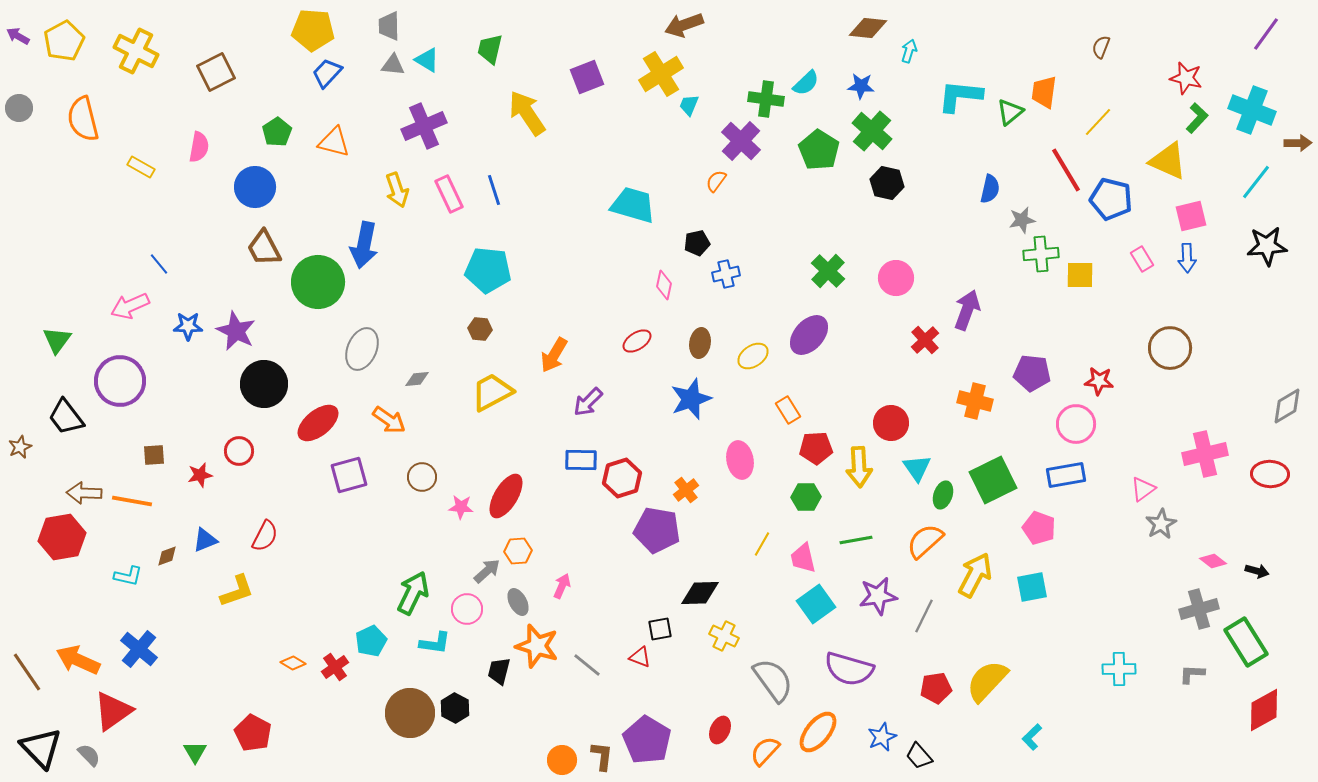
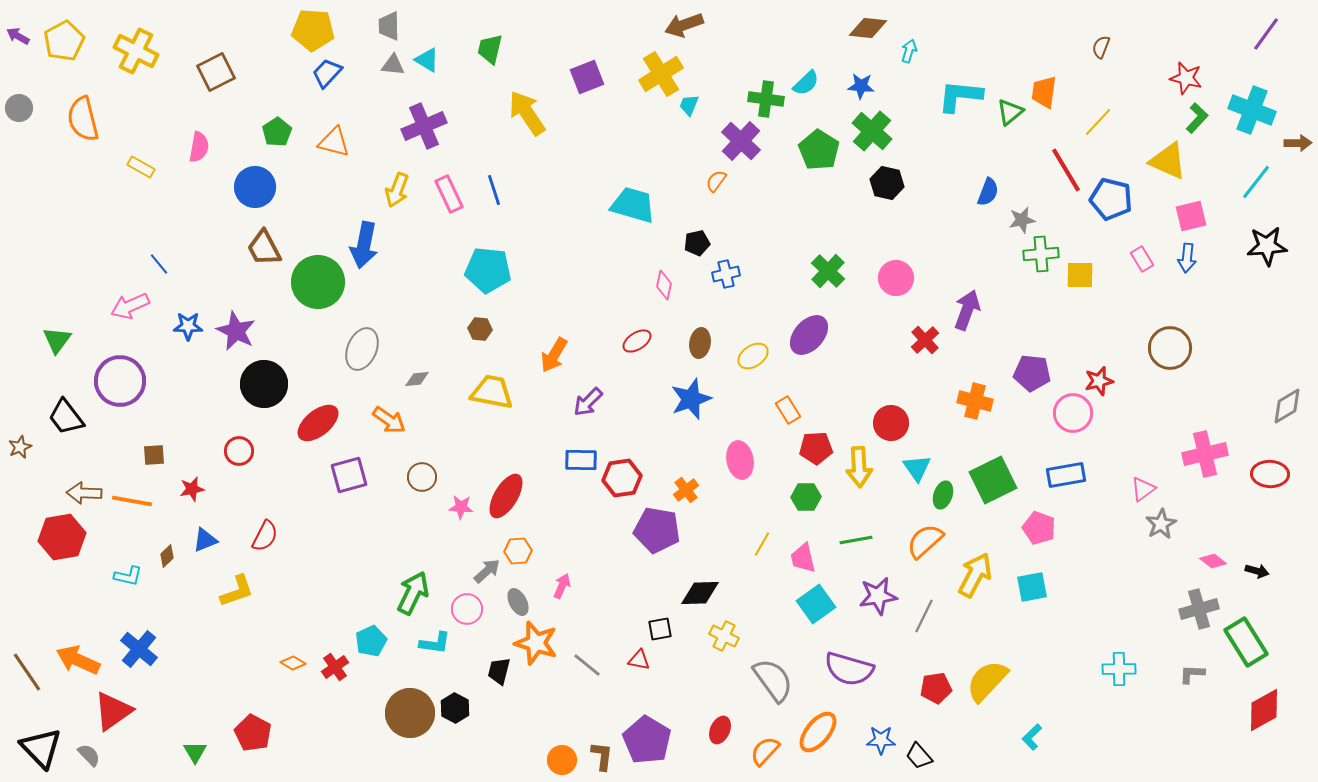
blue semicircle at (990, 189): moved 2 px left, 3 px down; rotated 8 degrees clockwise
yellow arrow at (397, 190): rotated 40 degrees clockwise
blue arrow at (1187, 258): rotated 8 degrees clockwise
red star at (1099, 381): rotated 20 degrees counterclockwise
yellow trapezoid at (492, 392): rotated 39 degrees clockwise
pink circle at (1076, 424): moved 3 px left, 11 px up
red star at (200, 475): moved 8 px left, 14 px down
red hexagon at (622, 478): rotated 9 degrees clockwise
brown diamond at (167, 556): rotated 25 degrees counterclockwise
orange star at (537, 646): moved 1 px left, 3 px up
red triangle at (640, 657): moved 1 px left, 3 px down; rotated 10 degrees counterclockwise
blue star at (882, 737): moved 1 px left, 3 px down; rotated 24 degrees clockwise
